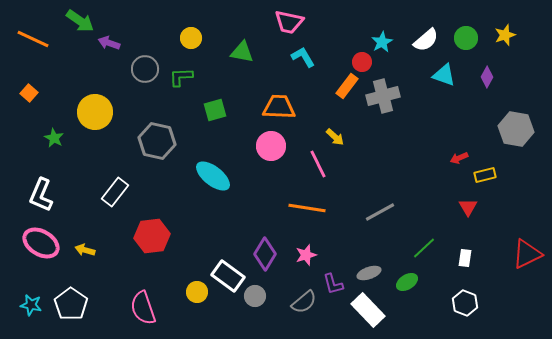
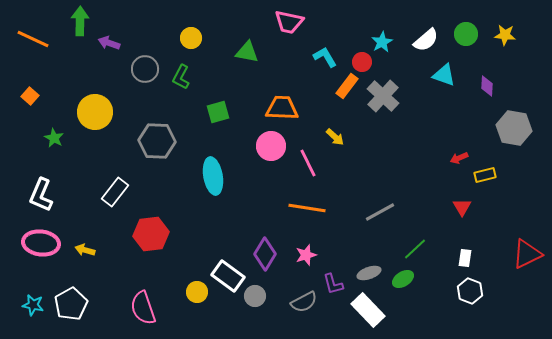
green arrow at (80, 21): rotated 124 degrees counterclockwise
yellow star at (505, 35): rotated 25 degrees clockwise
green circle at (466, 38): moved 4 px up
green triangle at (242, 52): moved 5 px right
cyan L-shape at (303, 57): moved 22 px right
green L-shape at (181, 77): rotated 60 degrees counterclockwise
purple diamond at (487, 77): moved 9 px down; rotated 25 degrees counterclockwise
orange square at (29, 93): moved 1 px right, 3 px down
gray cross at (383, 96): rotated 32 degrees counterclockwise
orange trapezoid at (279, 107): moved 3 px right, 1 px down
green square at (215, 110): moved 3 px right, 2 px down
gray hexagon at (516, 129): moved 2 px left, 1 px up
gray hexagon at (157, 141): rotated 9 degrees counterclockwise
pink line at (318, 164): moved 10 px left, 1 px up
cyan ellipse at (213, 176): rotated 42 degrees clockwise
red triangle at (468, 207): moved 6 px left
red hexagon at (152, 236): moved 1 px left, 2 px up
pink ellipse at (41, 243): rotated 24 degrees counterclockwise
green line at (424, 248): moved 9 px left, 1 px down
green ellipse at (407, 282): moved 4 px left, 3 px up
gray semicircle at (304, 302): rotated 12 degrees clockwise
white hexagon at (465, 303): moved 5 px right, 12 px up
white pentagon at (71, 304): rotated 8 degrees clockwise
cyan star at (31, 305): moved 2 px right
